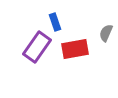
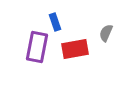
purple rectangle: rotated 24 degrees counterclockwise
